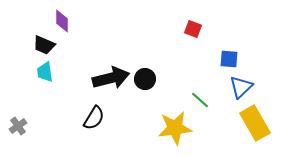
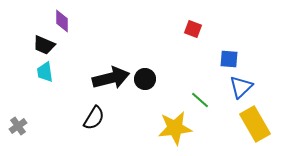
yellow rectangle: moved 1 px down
